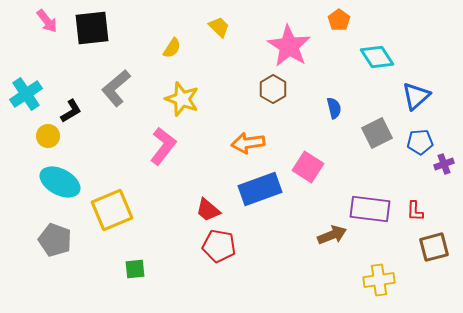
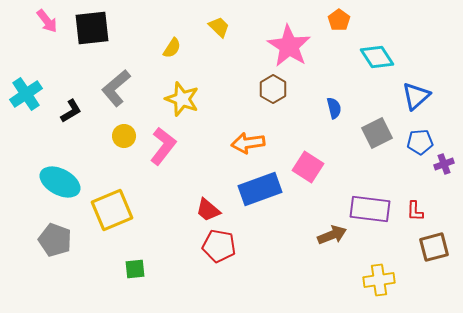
yellow circle: moved 76 px right
